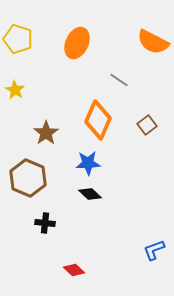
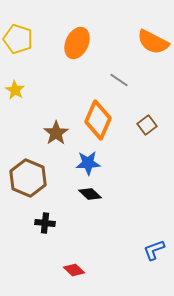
brown star: moved 10 px right
